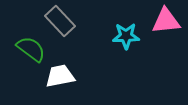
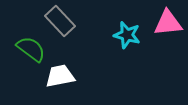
pink triangle: moved 2 px right, 2 px down
cyan star: moved 1 px right, 1 px up; rotated 16 degrees clockwise
